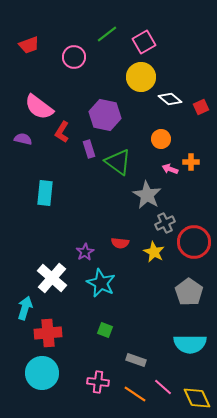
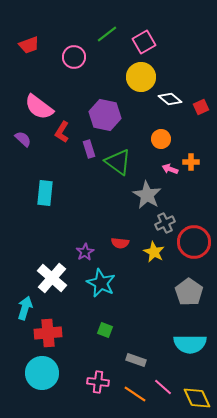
purple semicircle: rotated 30 degrees clockwise
